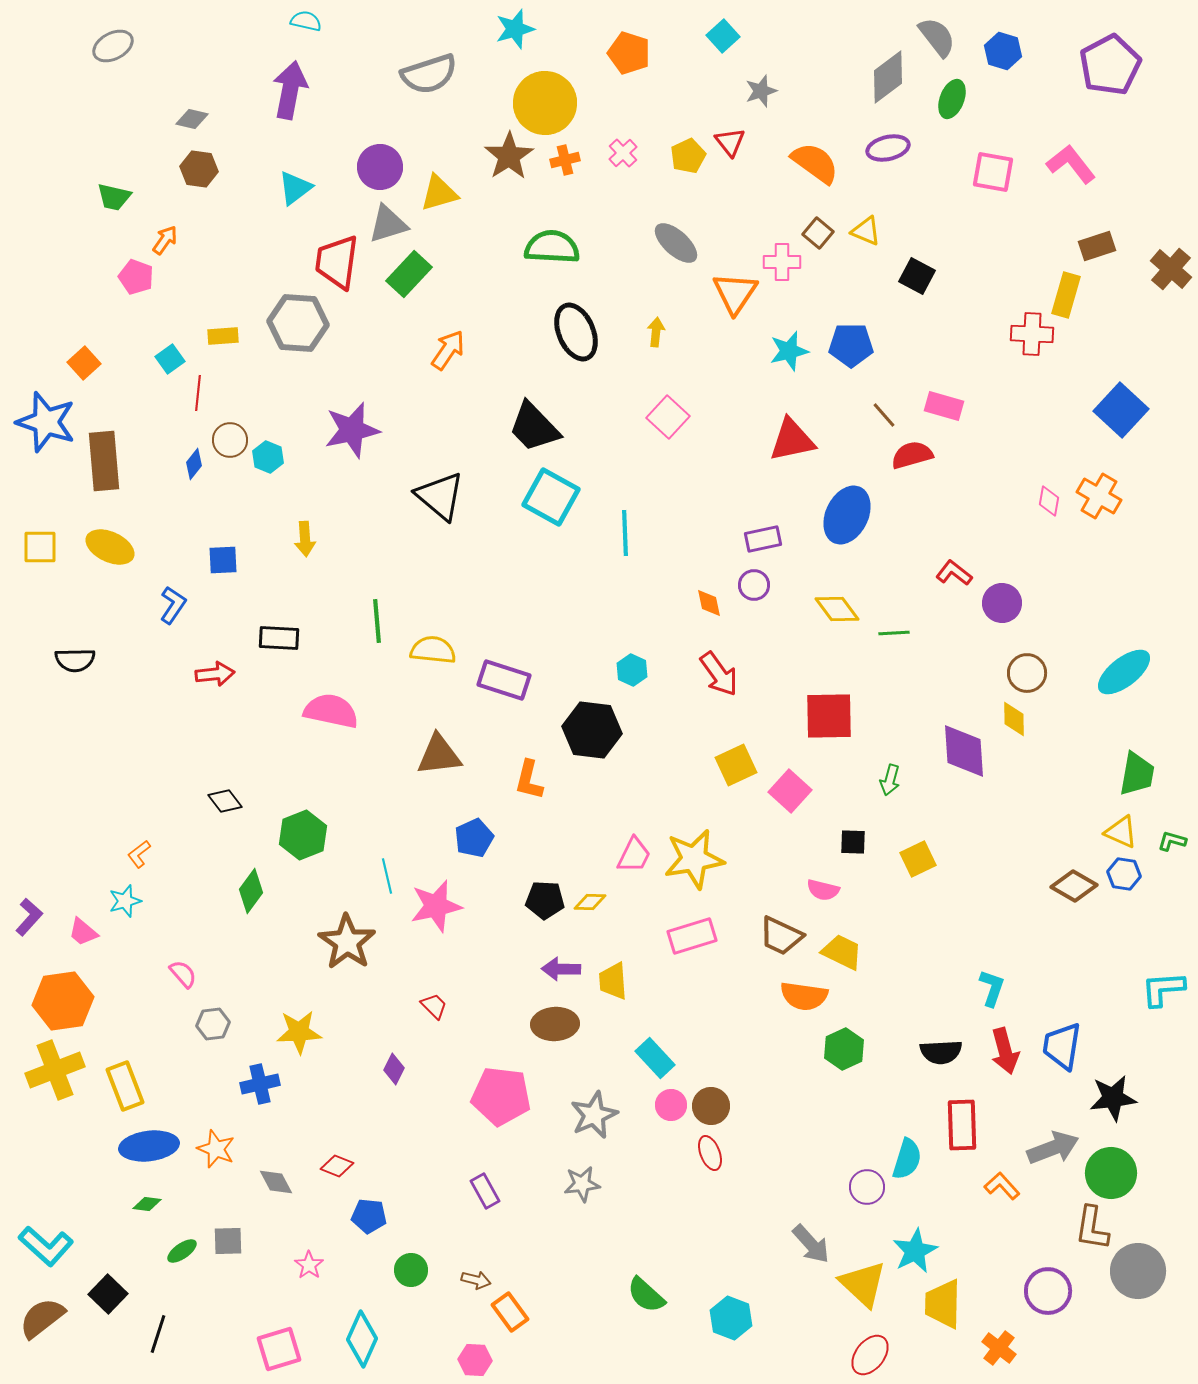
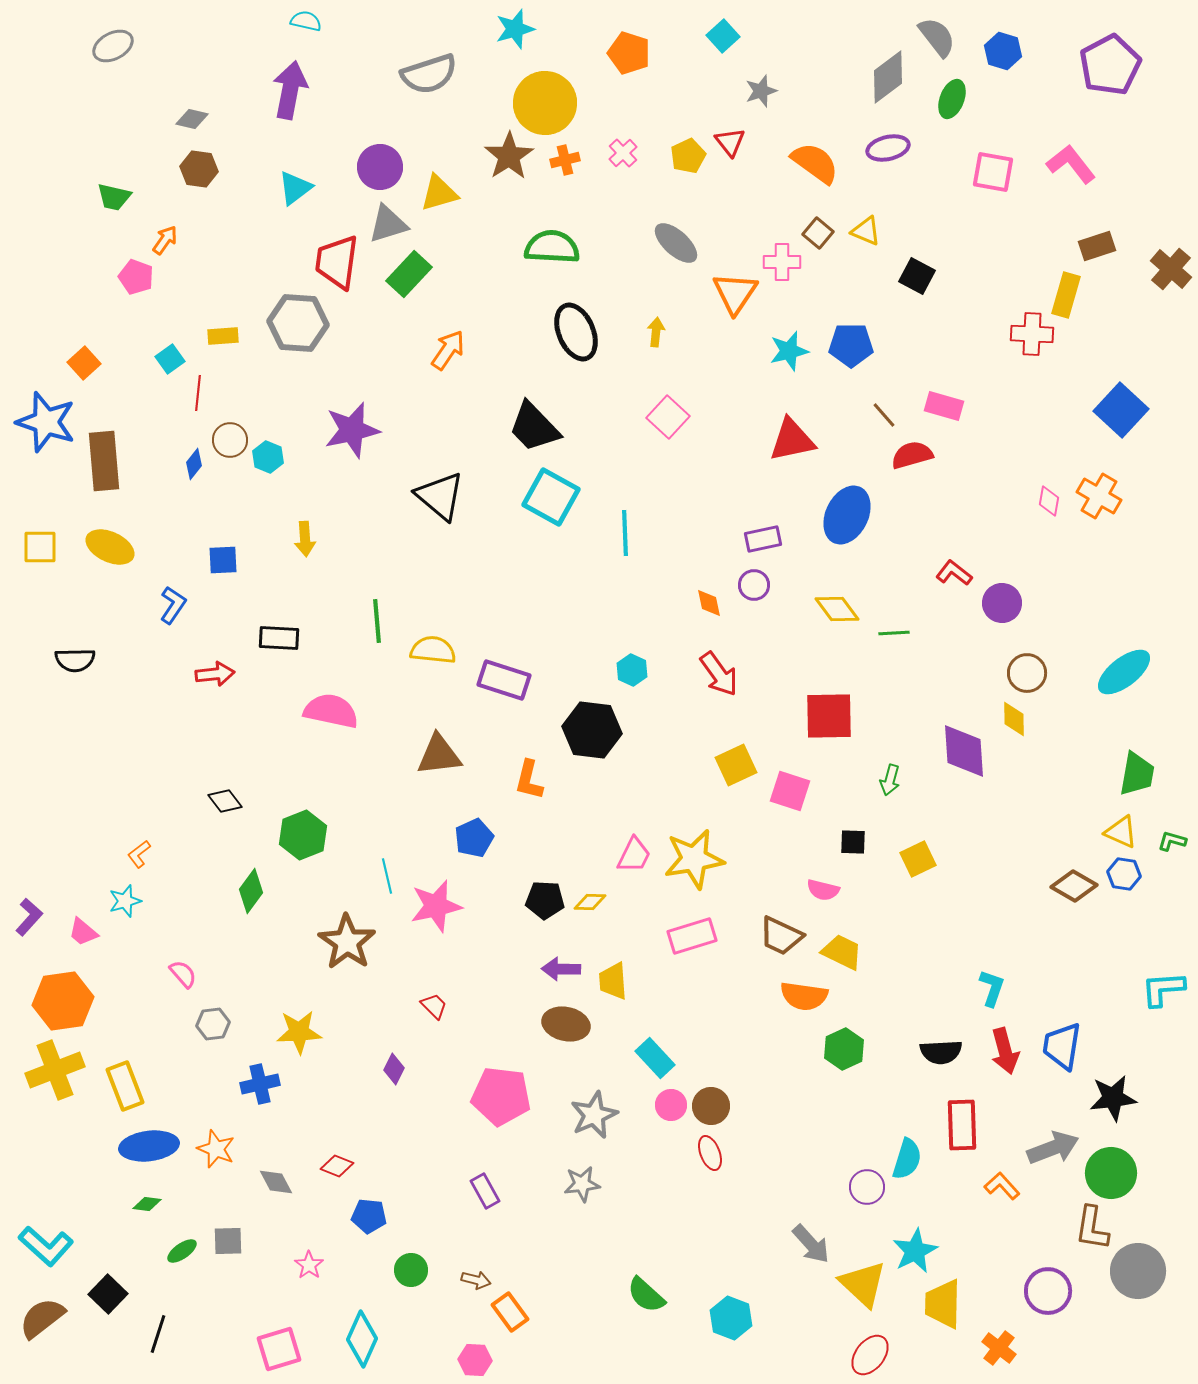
pink square at (790, 791): rotated 24 degrees counterclockwise
brown ellipse at (555, 1024): moved 11 px right; rotated 15 degrees clockwise
